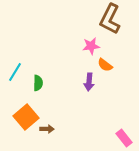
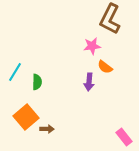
pink star: moved 1 px right
orange semicircle: moved 2 px down
green semicircle: moved 1 px left, 1 px up
pink rectangle: moved 1 px up
